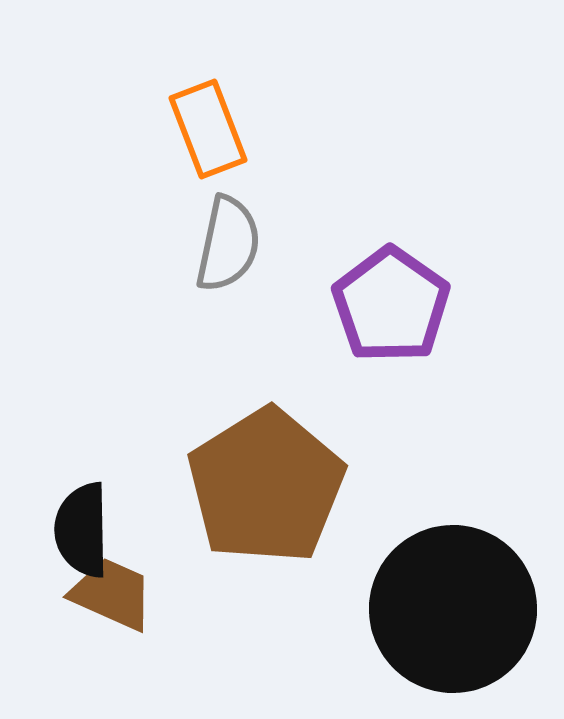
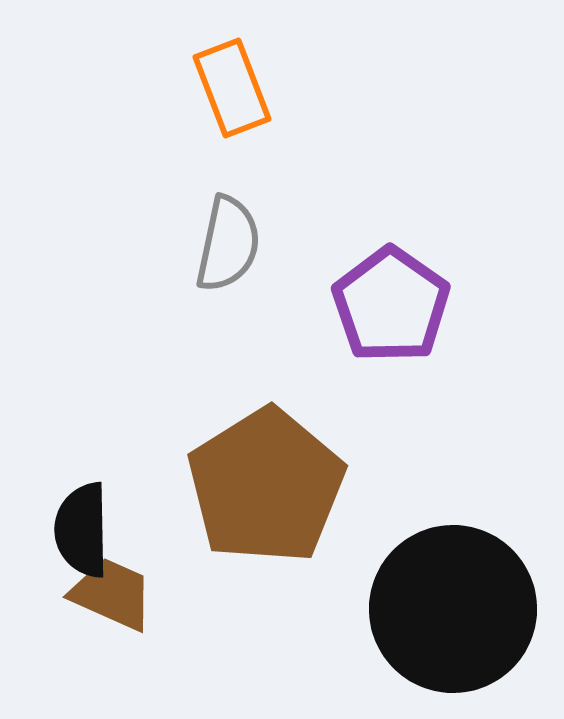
orange rectangle: moved 24 px right, 41 px up
